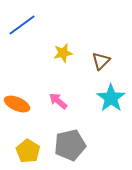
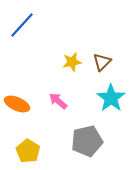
blue line: rotated 12 degrees counterclockwise
yellow star: moved 9 px right, 9 px down
brown triangle: moved 1 px right, 1 px down
gray pentagon: moved 17 px right, 4 px up
